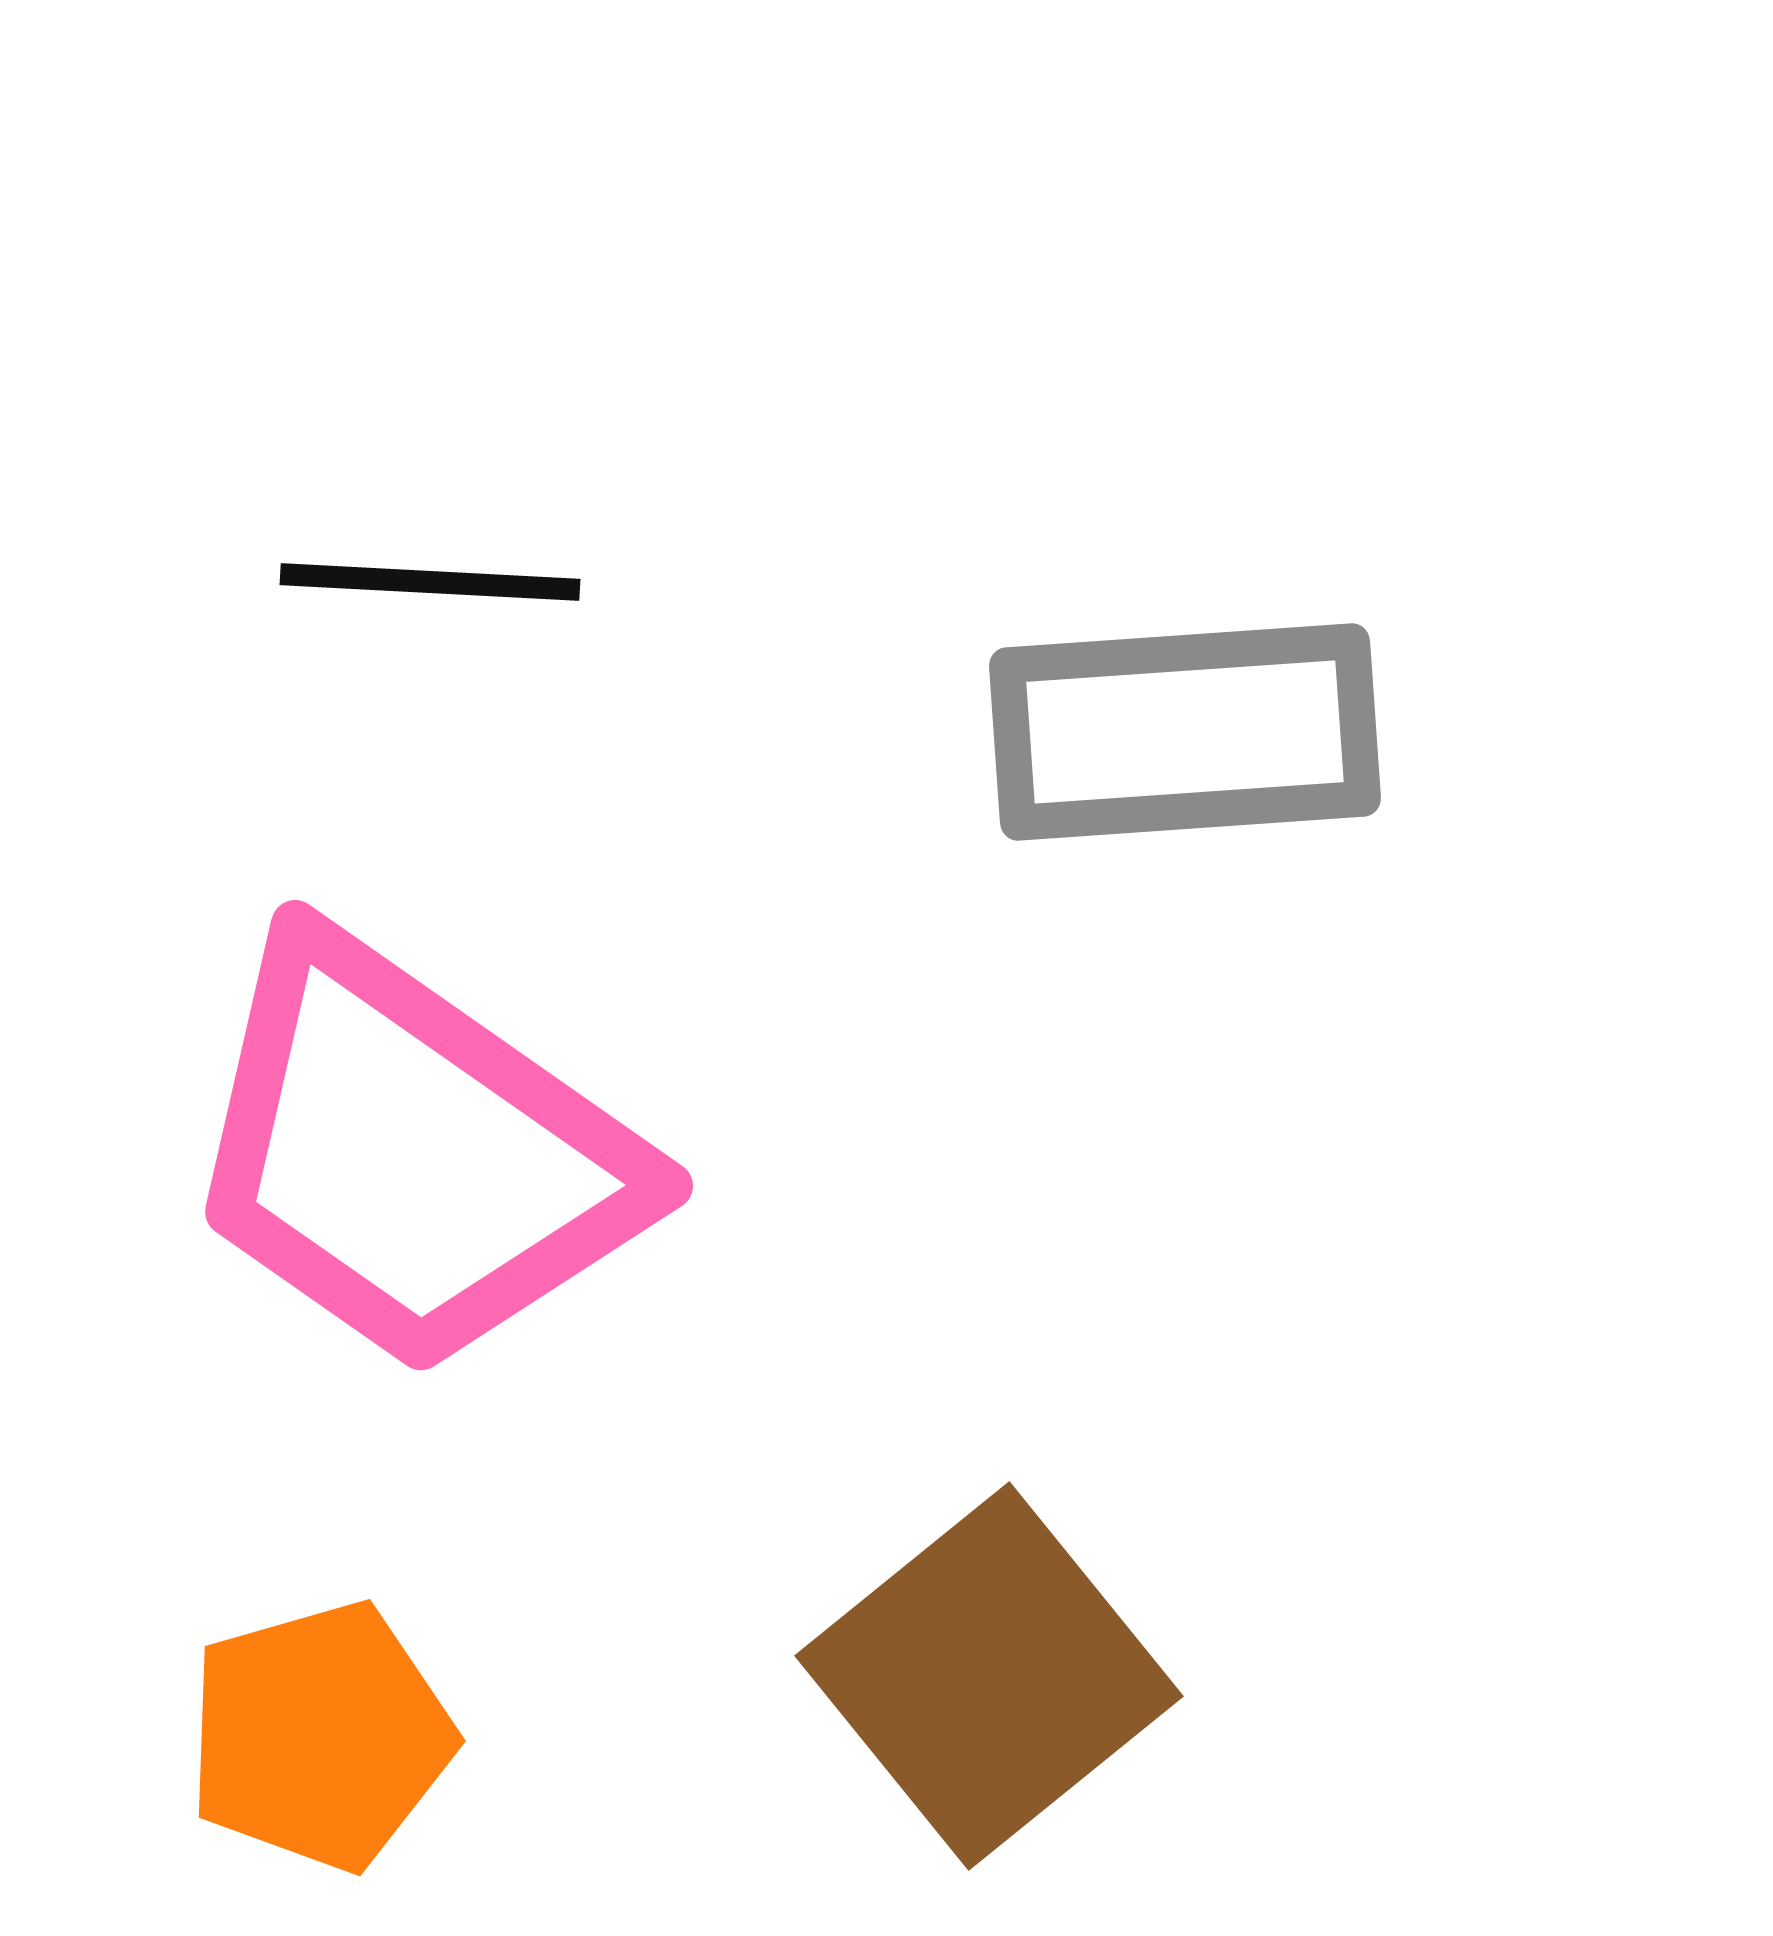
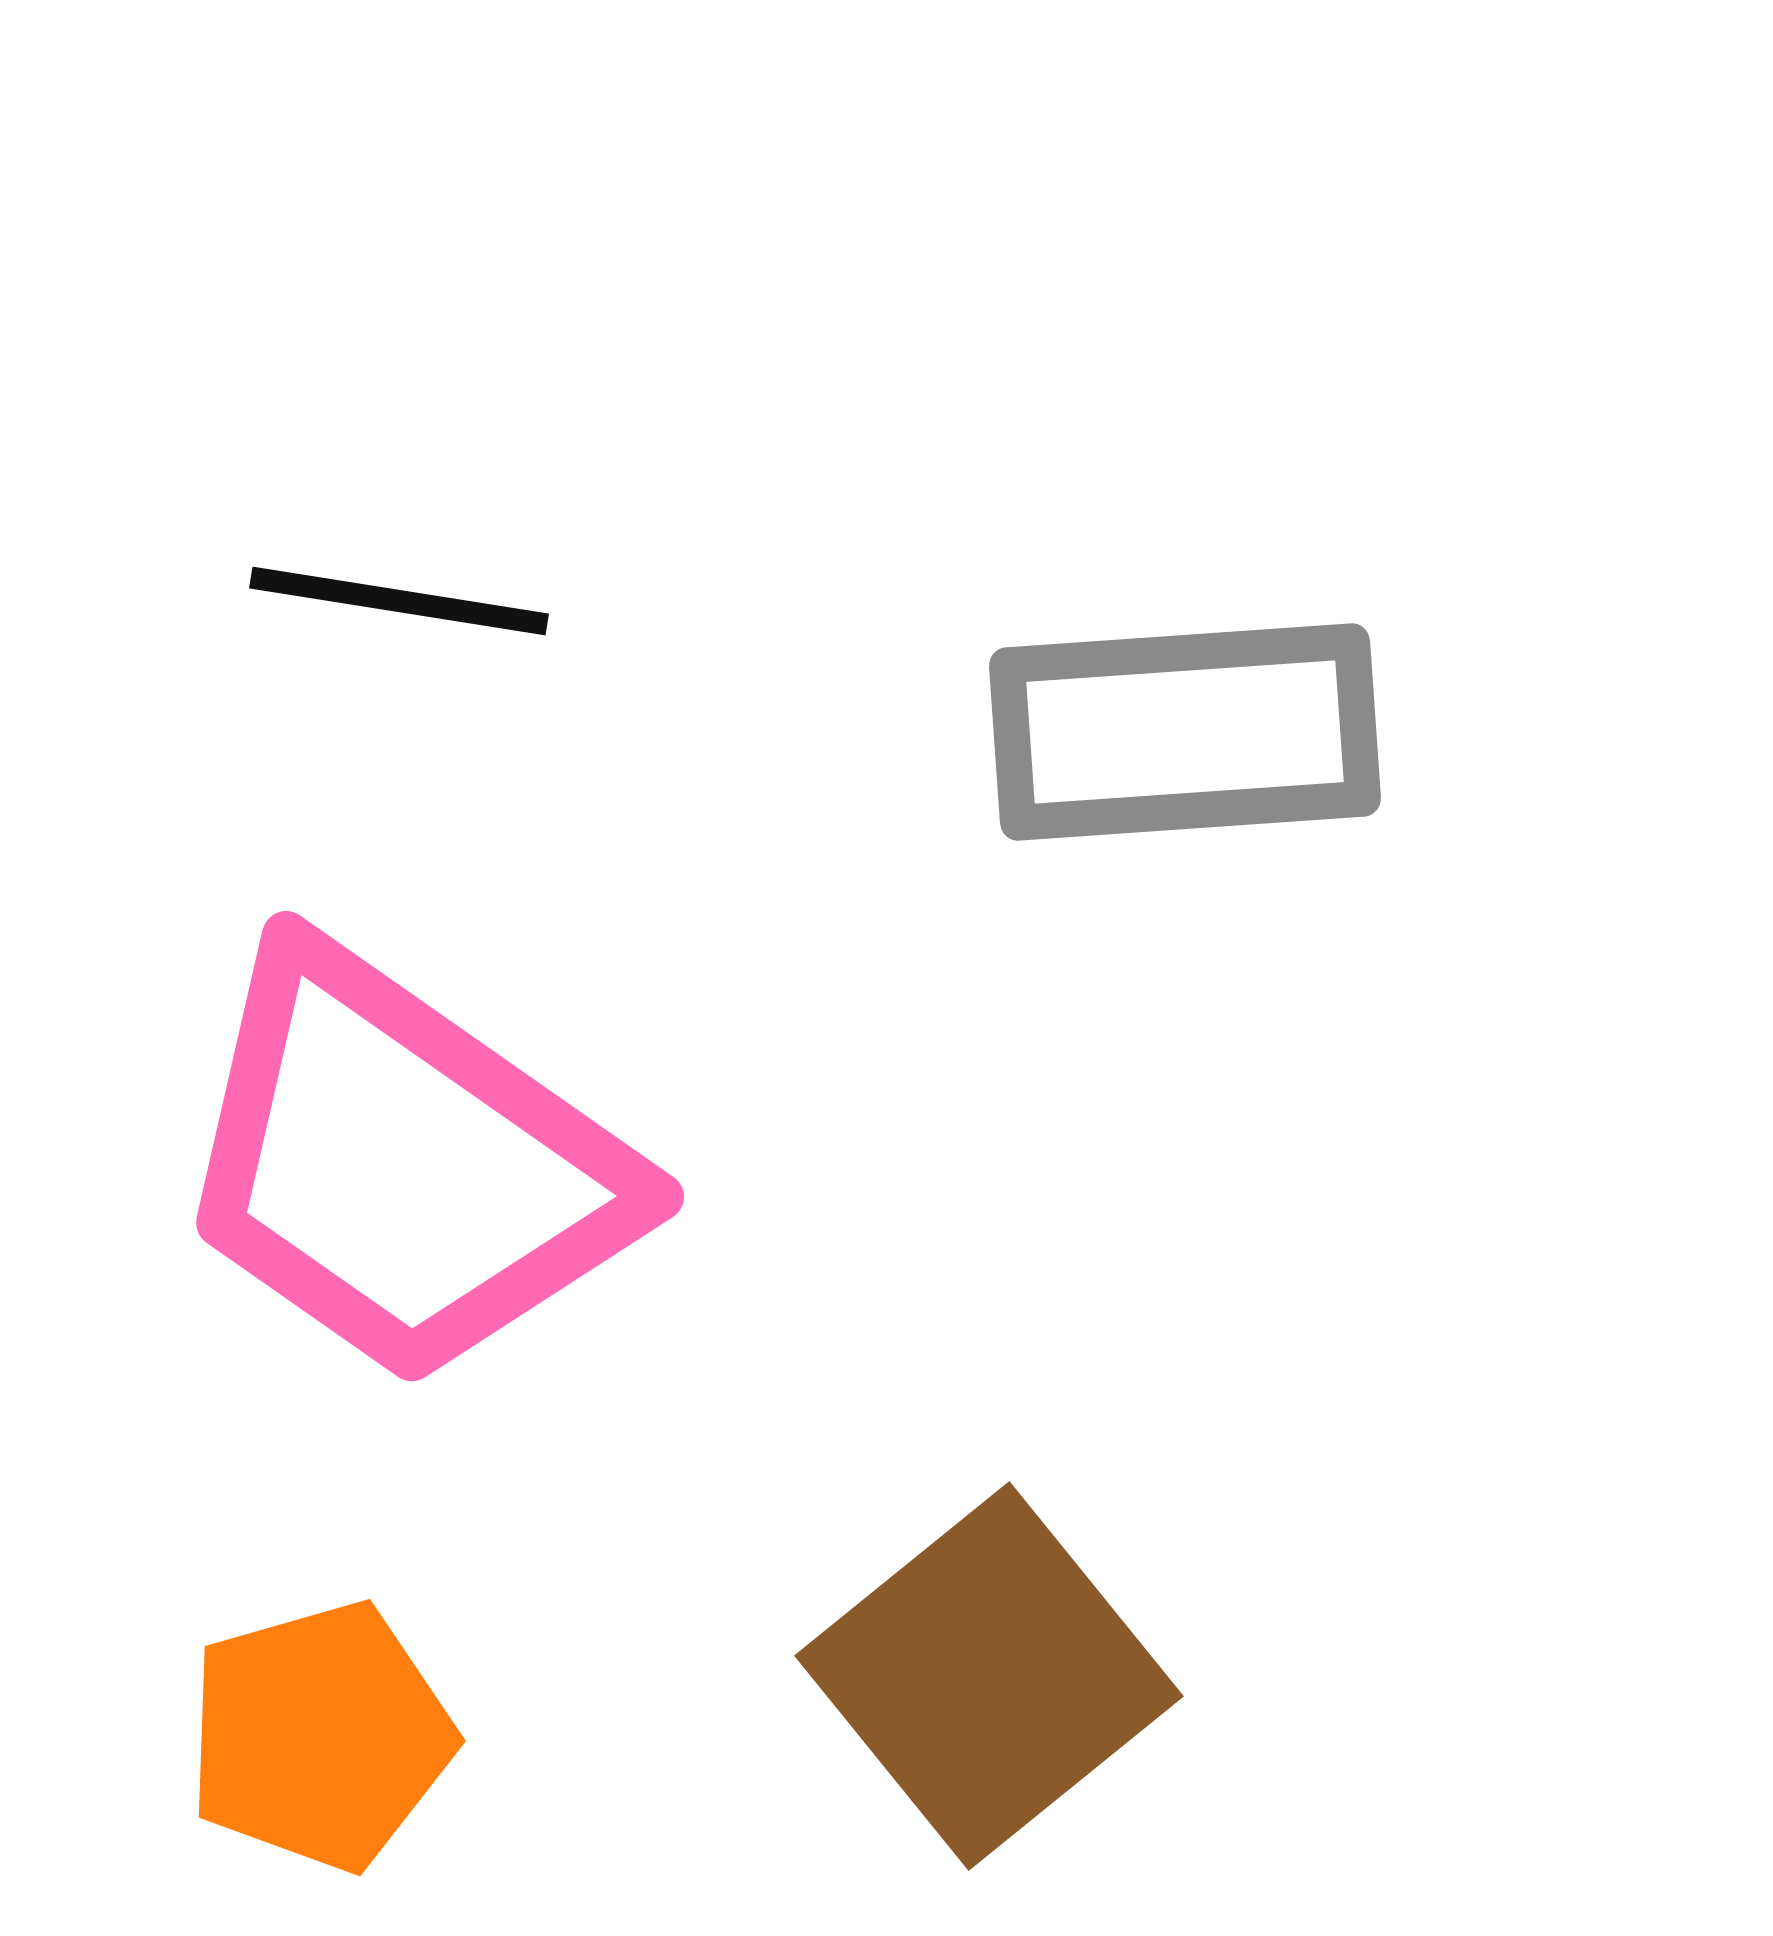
black line: moved 31 px left, 19 px down; rotated 6 degrees clockwise
pink trapezoid: moved 9 px left, 11 px down
